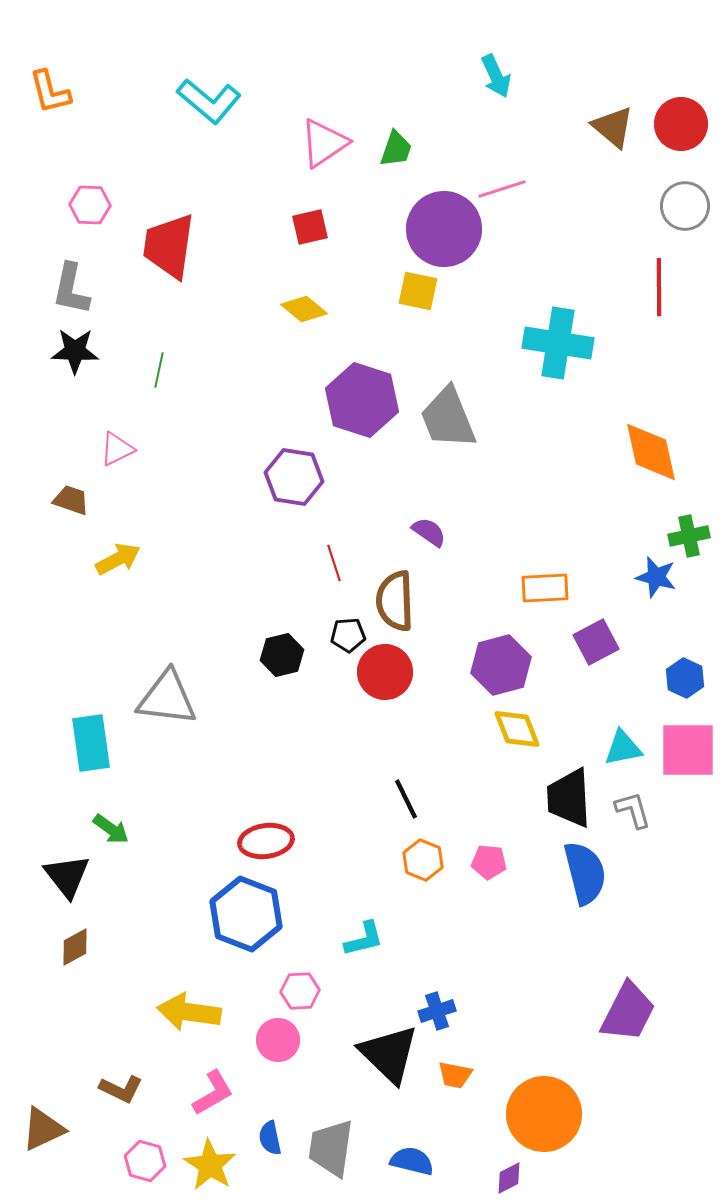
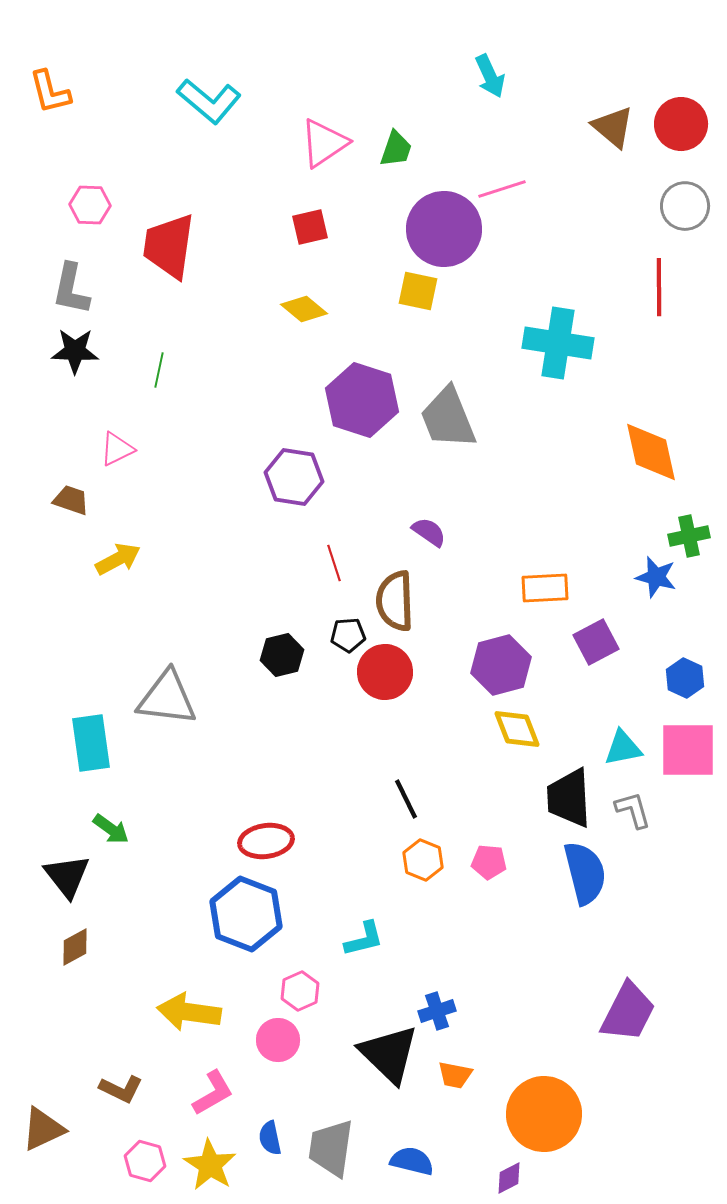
cyan arrow at (496, 76): moved 6 px left
pink hexagon at (300, 991): rotated 21 degrees counterclockwise
